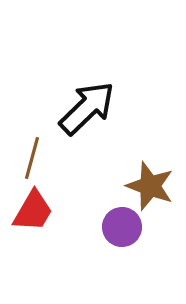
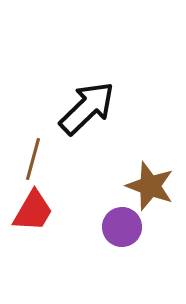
brown line: moved 1 px right, 1 px down
